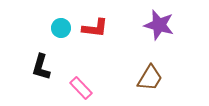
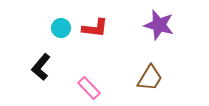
black L-shape: rotated 24 degrees clockwise
pink rectangle: moved 8 px right
